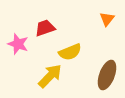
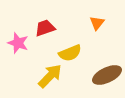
orange triangle: moved 10 px left, 4 px down
pink star: moved 1 px up
yellow semicircle: moved 1 px down
brown ellipse: rotated 44 degrees clockwise
